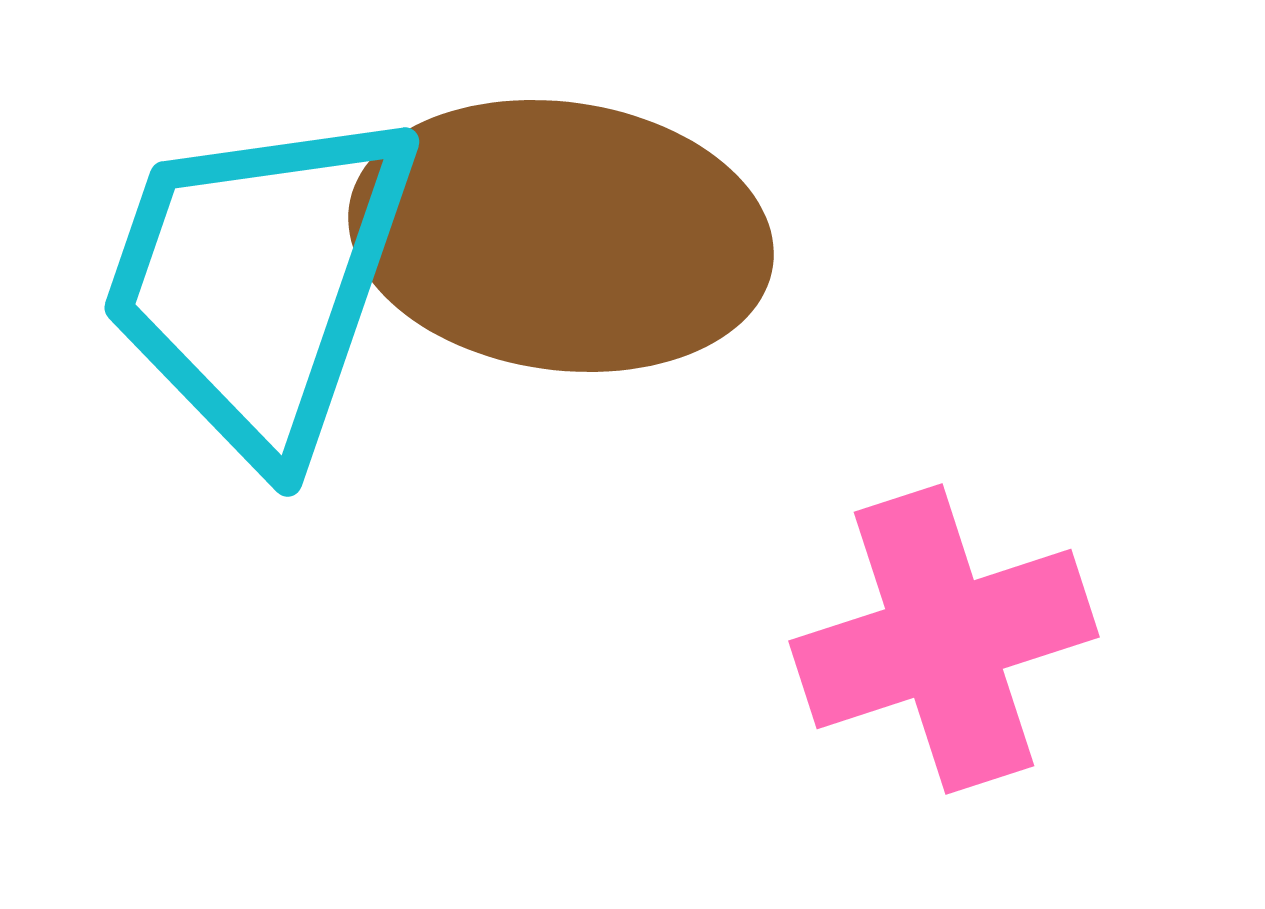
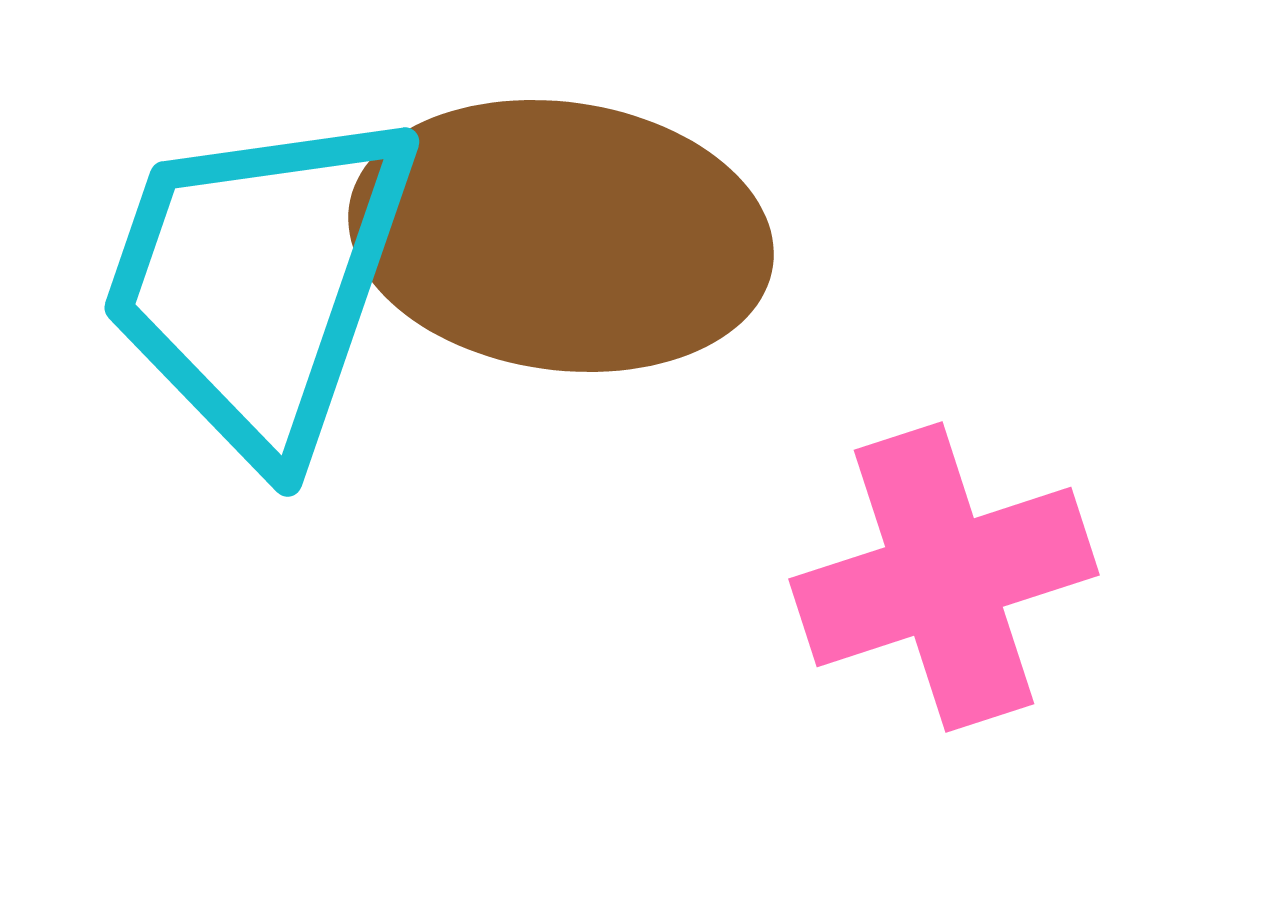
pink cross: moved 62 px up
